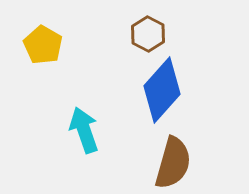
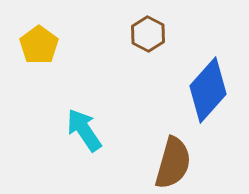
yellow pentagon: moved 4 px left; rotated 6 degrees clockwise
blue diamond: moved 46 px right
cyan arrow: rotated 15 degrees counterclockwise
